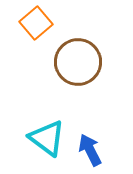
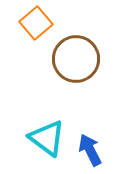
brown circle: moved 2 px left, 3 px up
